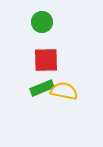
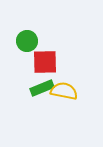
green circle: moved 15 px left, 19 px down
red square: moved 1 px left, 2 px down
